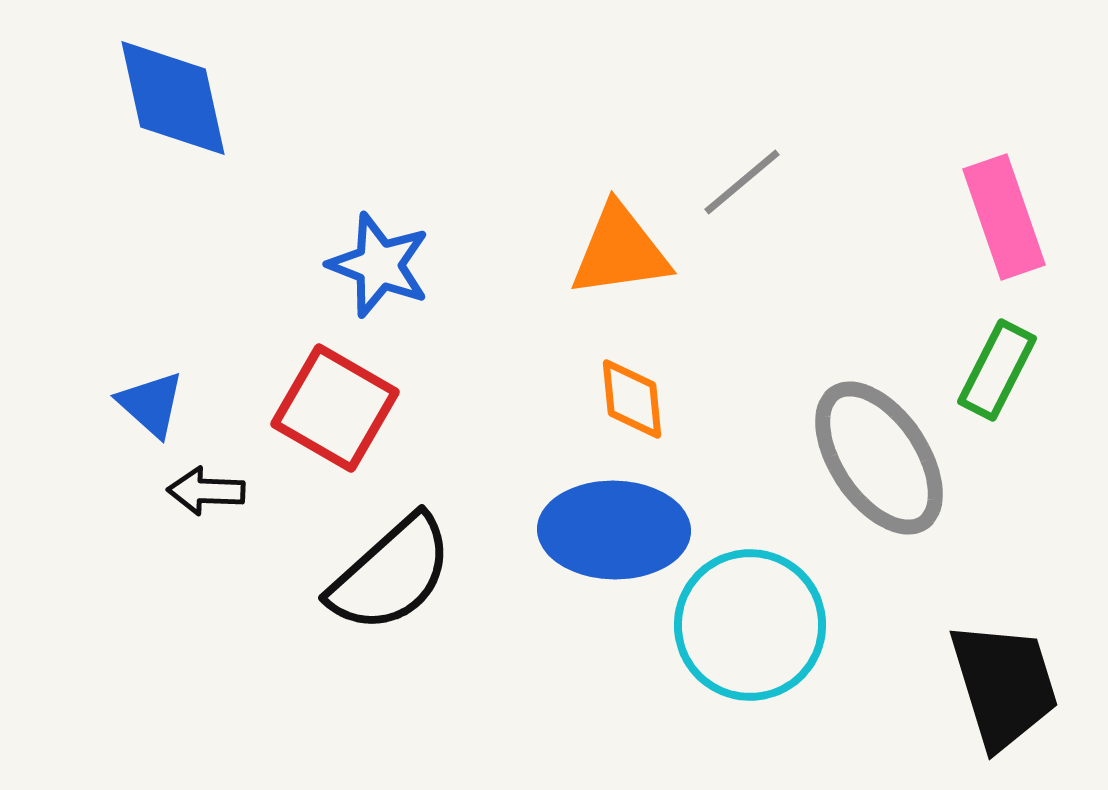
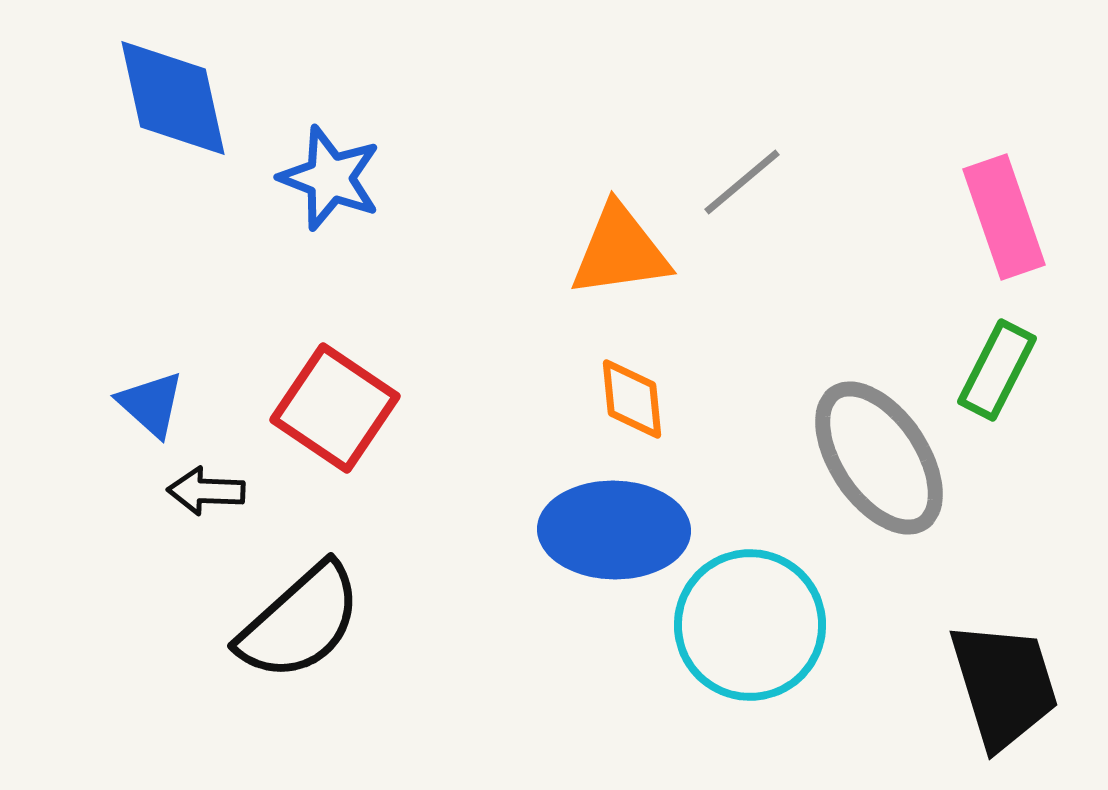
blue star: moved 49 px left, 87 px up
red square: rotated 4 degrees clockwise
black semicircle: moved 91 px left, 48 px down
